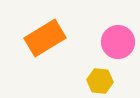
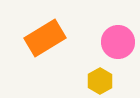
yellow hexagon: rotated 25 degrees clockwise
